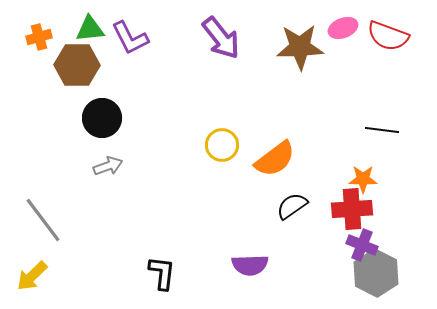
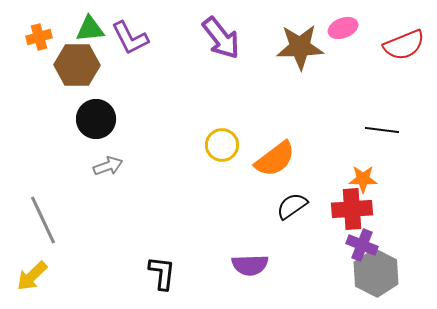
red semicircle: moved 16 px right, 9 px down; rotated 42 degrees counterclockwise
black circle: moved 6 px left, 1 px down
gray line: rotated 12 degrees clockwise
